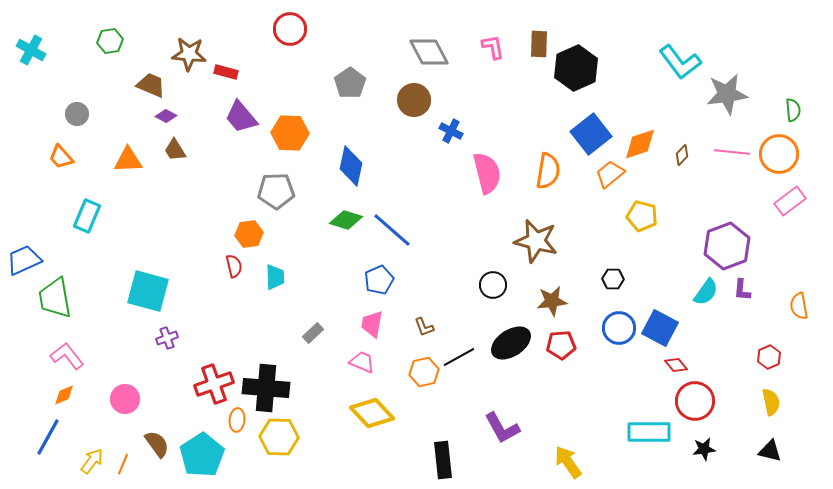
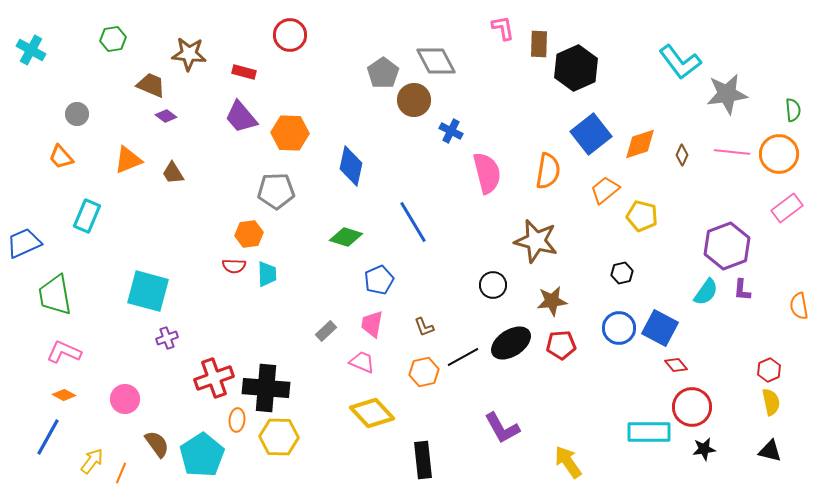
red circle at (290, 29): moved 6 px down
green hexagon at (110, 41): moved 3 px right, 2 px up
pink L-shape at (493, 47): moved 10 px right, 19 px up
gray diamond at (429, 52): moved 7 px right, 9 px down
red rectangle at (226, 72): moved 18 px right
gray pentagon at (350, 83): moved 33 px right, 10 px up
purple diamond at (166, 116): rotated 10 degrees clockwise
brown trapezoid at (175, 150): moved 2 px left, 23 px down
brown diamond at (682, 155): rotated 20 degrees counterclockwise
orange triangle at (128, 160): rotated 20 degrees counterclockwise
orange trapezoid at (610, 174): moved 5 px left, 16 px down
pink rectangle at (790, 201): moved 3 px left, 7 px down
green diamond at (346, 220): moved 17 px down
blue line at (392, 230): moved 21 px right, 8 px up; rotated 18 degrees clockwise
blue trapezoid at (24, 260): moved 17 px up
red semicircle at (234, 266): rotated 105 degrees clockwise
cyan trapezoid at (275, 277): moved 8 px left, 3 px up
black hexagon at (613, 279): moved 9 px right, 6 px up; rotated 15 degrees counterclockwise
green trapezoid at (55, 298): moved 3 px up
gray rectangle at (313, 333): moved 13 px right, 2 px up
pink L-shape at (67, 356): moved 3 px left, 4 px up; rotated 28 degrees counterclockwise
black line at (459, 357): moved 4 px right
red hexagon at (769, 357): moved 13 px down
red cross at (214, 384): moved 6 px up
orange diamond at (64, 395): rotated 50 degrees clockwise
red circle at (695, 401): moved 3 px left, 6 px down
black rectangle at (443, 460): moved 20 px left
orange line at (123, 464): moved 2 px left, 9 px down
